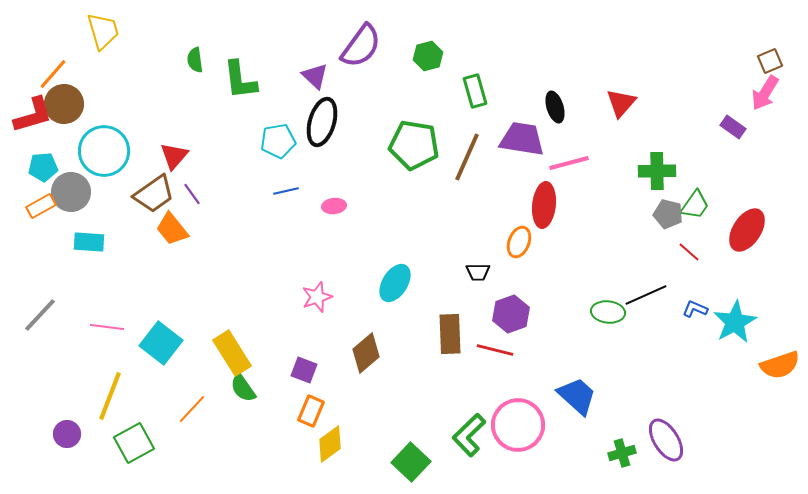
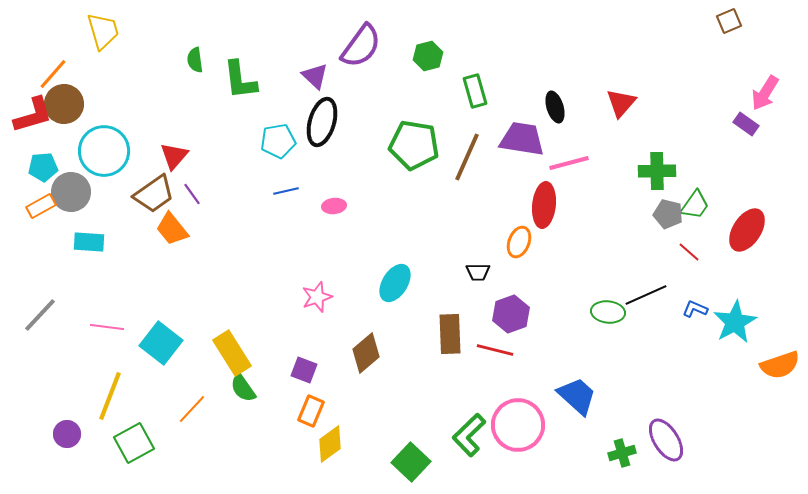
brown square at (770, 61): moved 41 px left, 40 px up
purple rectangle at (733, 127): moved 13 px right, 3 px up
